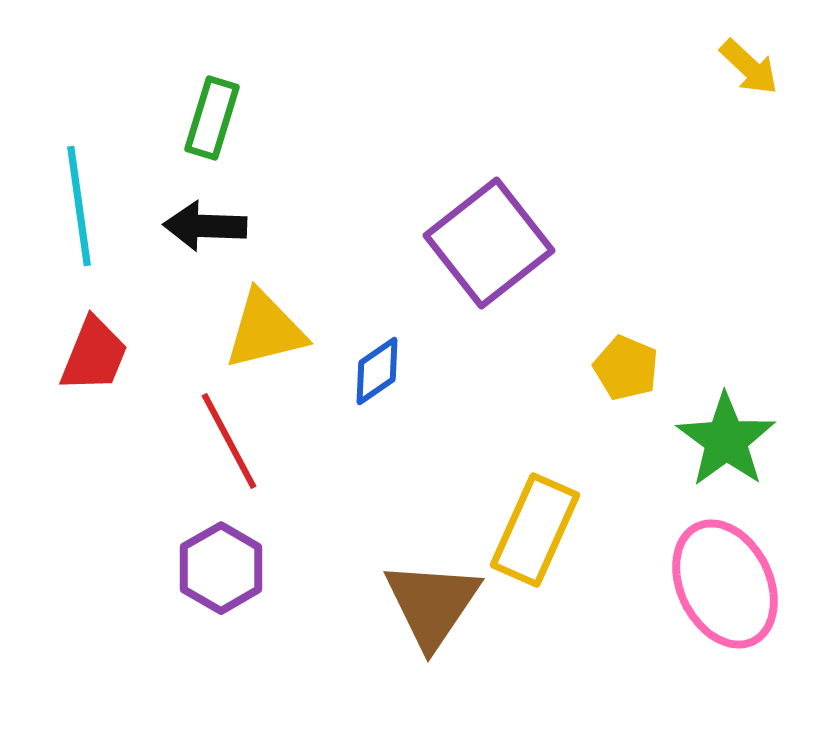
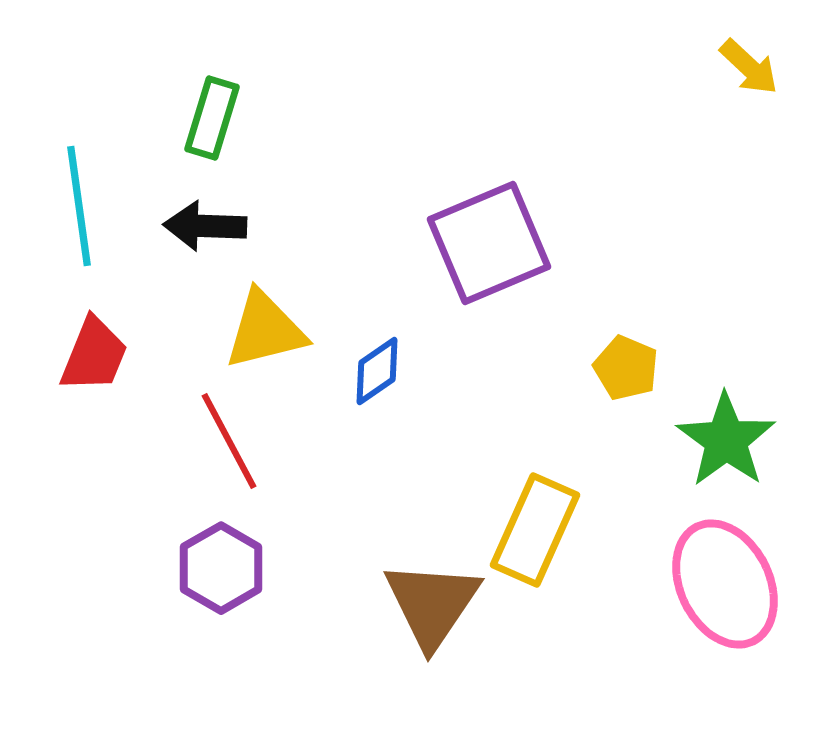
purple square: rotated 15 degrees clockwise
